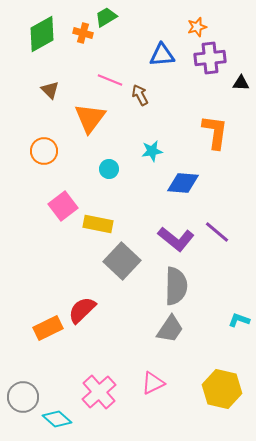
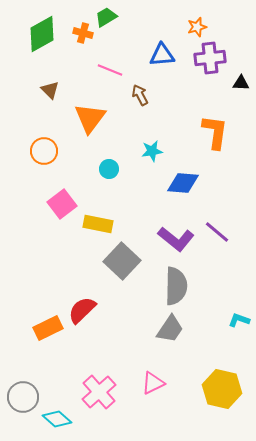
pink line: moved 10 px up
pink square: moved 1 px left, 2 px up
